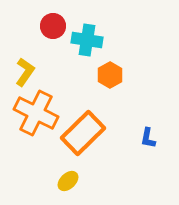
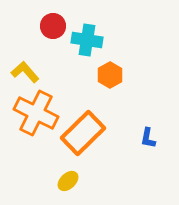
yellow L-shape: rotated 76 degrees counterclockwise
